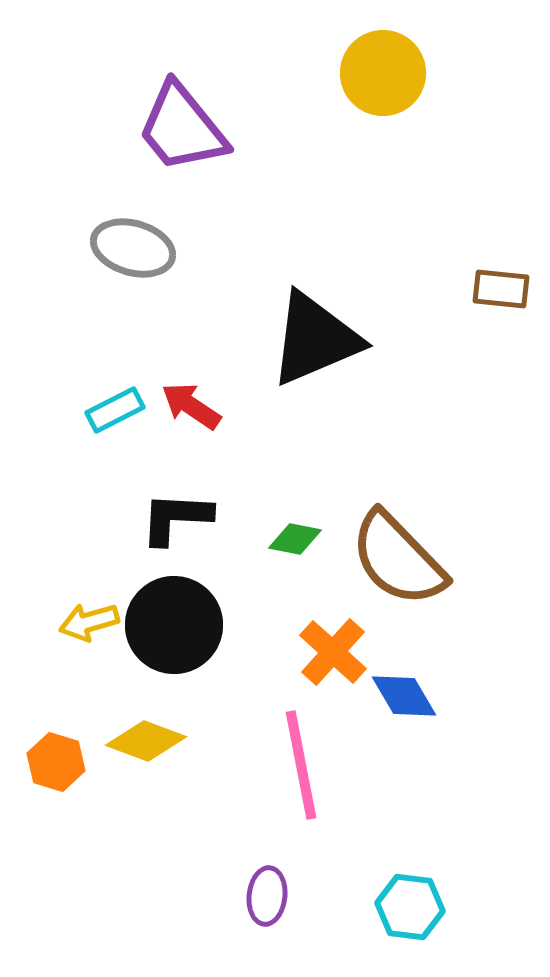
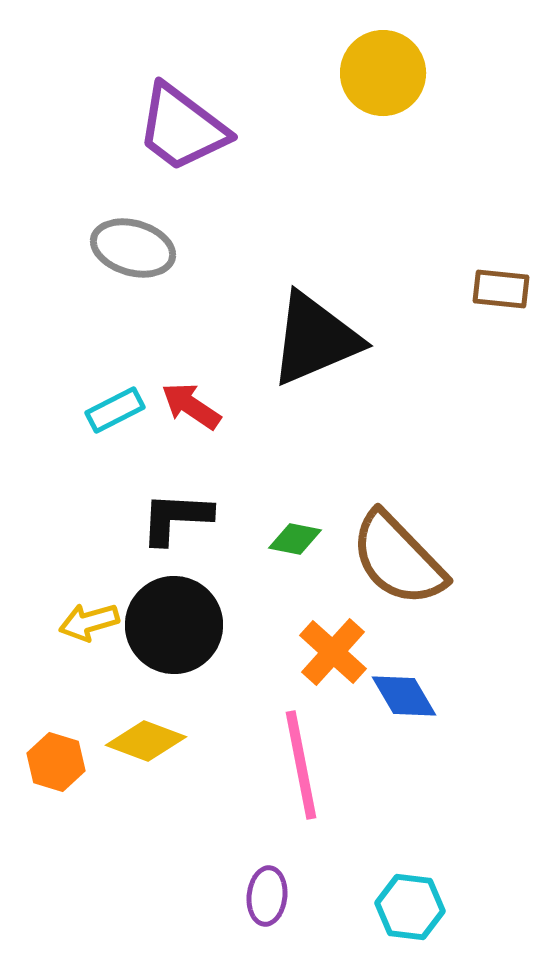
purple trapezoid: rotated 14 degrees counterclockwise
